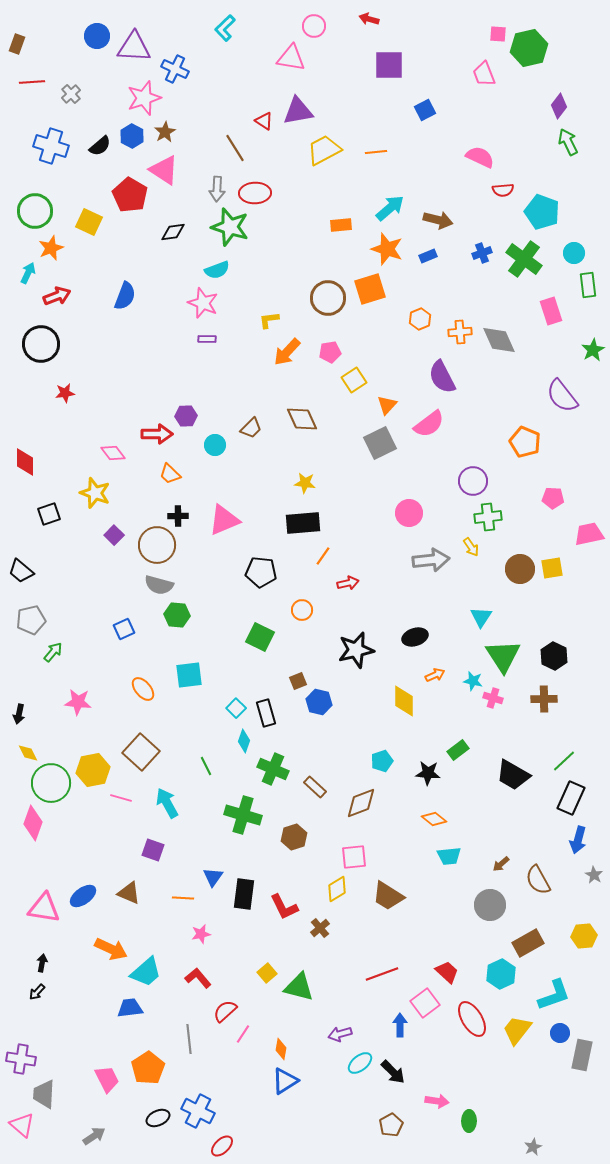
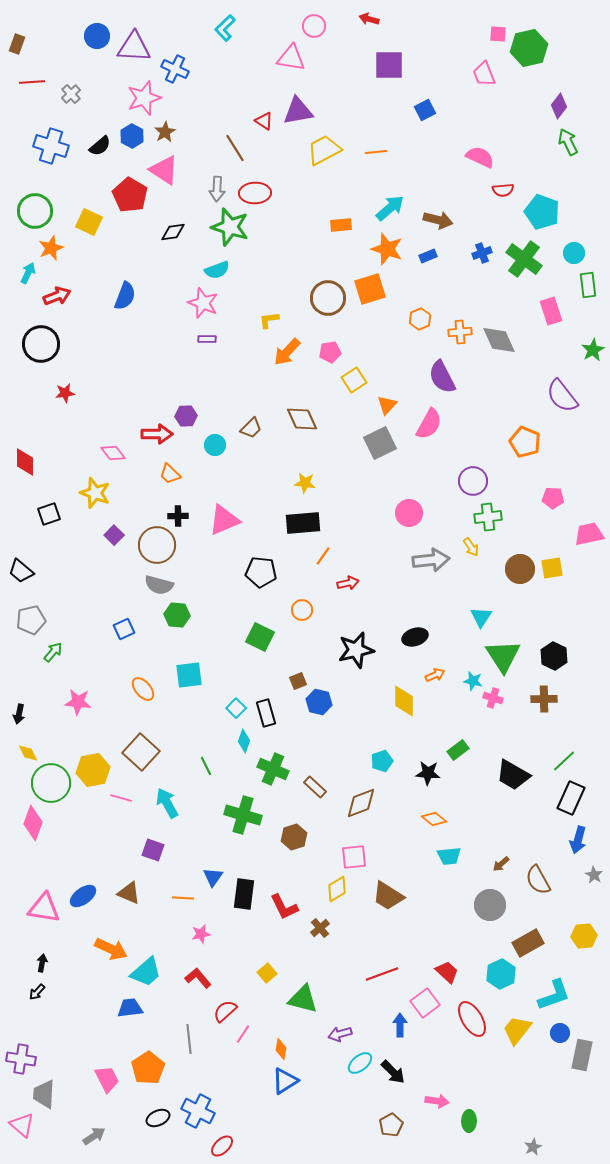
pink semicircle at (429, 424): rotated 24 degrees counterclockwise
green triangle at (299, 987): moved 4 px right, 12 px down
